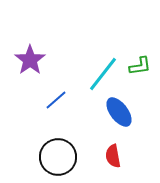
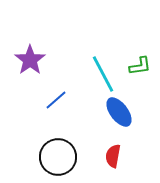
cyan line: rotated 66 degrees counterclockwise
red semicircle: rotated 20 degrees clockwise
